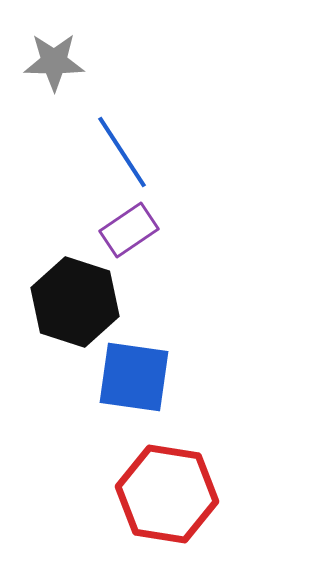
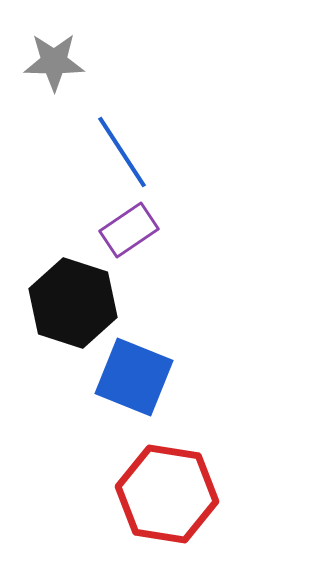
black hexagon: moved 2 px left, 1 px down
blue square: rotated 14 degrees clockwise
